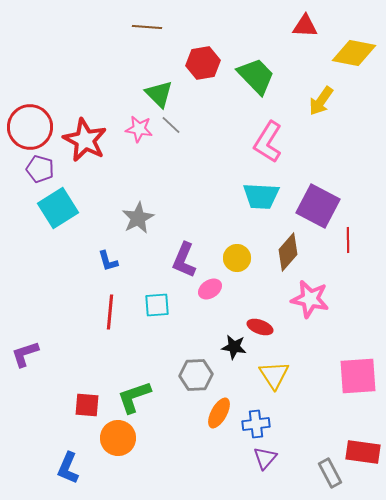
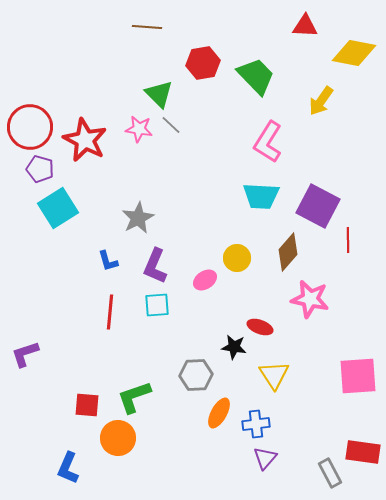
purple L-shape at (184, 260): moved 29 px left, 6 px down
pink ellipse at (210, 289): moved 5 px left, 9 px up
